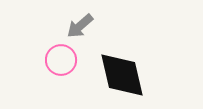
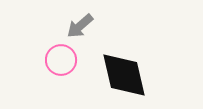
black diamond: moved 2 px right
